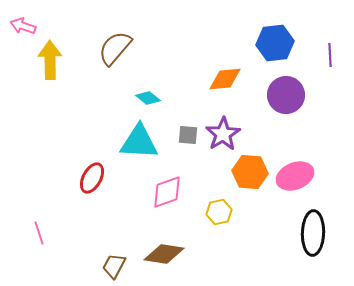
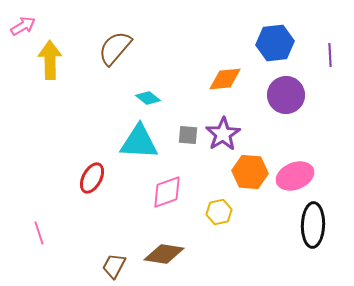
pink arrow: rotated 130 degrees clockwise
black ellipse: moved 8 px up
